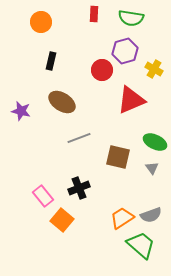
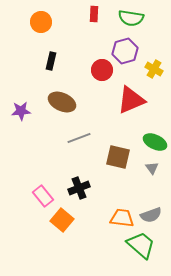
brown ellipse: rotated 8 degrees counterclockwise
purple star: rotated 18 degrees counterclockwise
orange trapezoid: rotated 40 degrees clockwise
